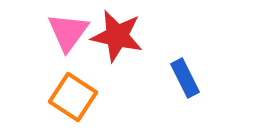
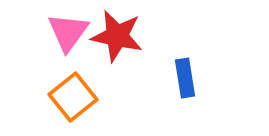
blue rectangle: rotated 18 degrees clockwise
orange square: rotated 18 degrees clockwise
